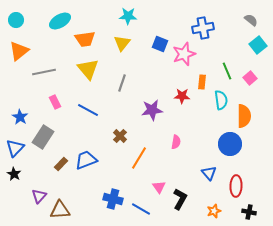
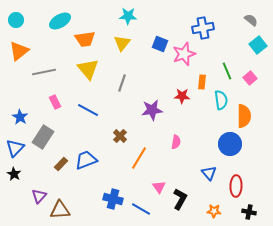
orange star at (214, 211): rotated 24 degrees clockwise
